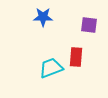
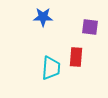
purple square: moved 1 px right, 2 px down
cyan trapezoid: rotated 115 degrees clockwise
